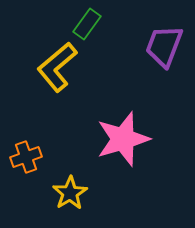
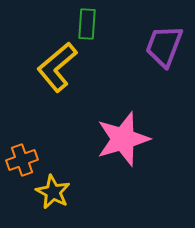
green rectangle: rotated 32 degrees counterclockwise
orange cross: moved 4 px left, 3 px down
yellow star: moved 17 px left, 1 px up; rotated 12 degrees counterclockwise
